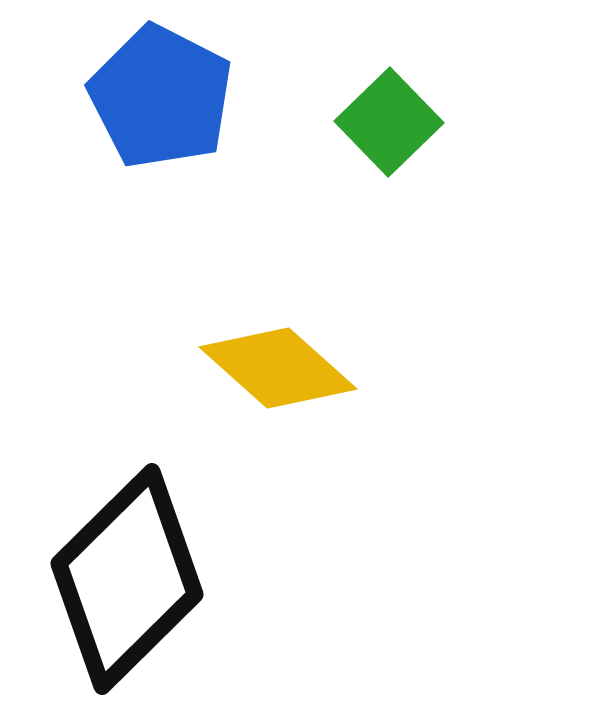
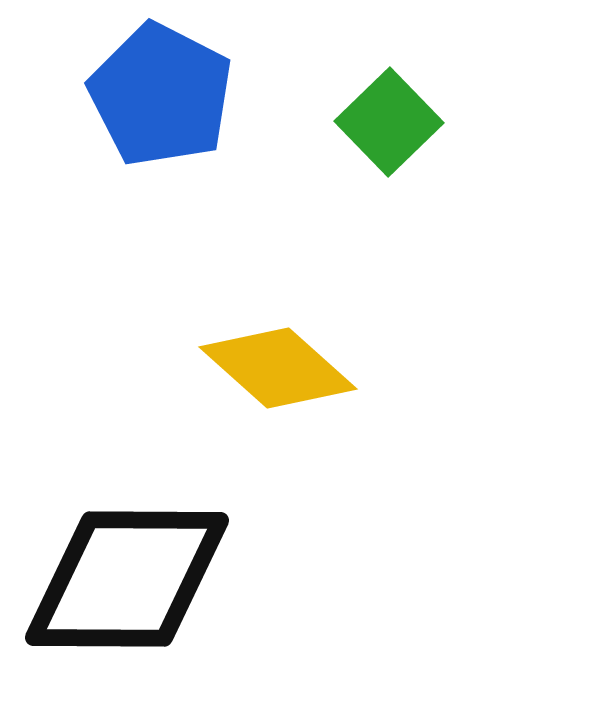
blue pentagon: moved 2 px up
black diamond: rotated 45 degrees clockwise
